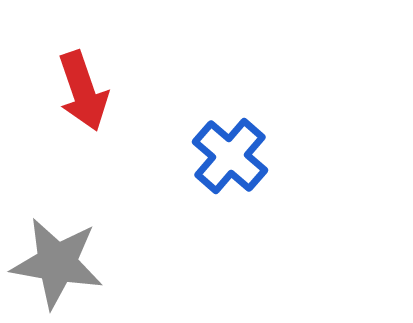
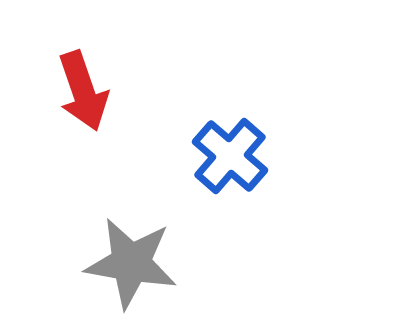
gray star: moved 74 px right
